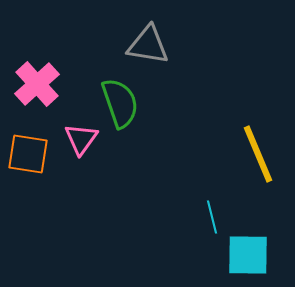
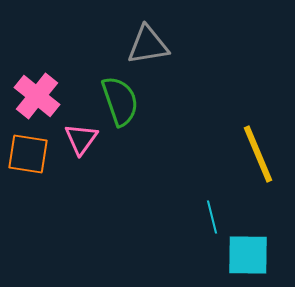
gray triangle: rotated 18 degrees counterclockwise
pink cross: moved 12 px down; rotated 9 degrees counterclockwise
green semicircle: moved 2 px up
